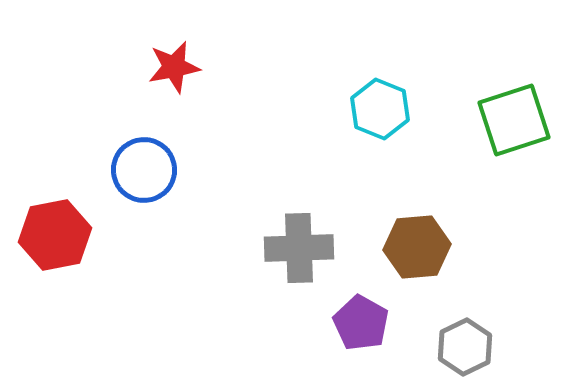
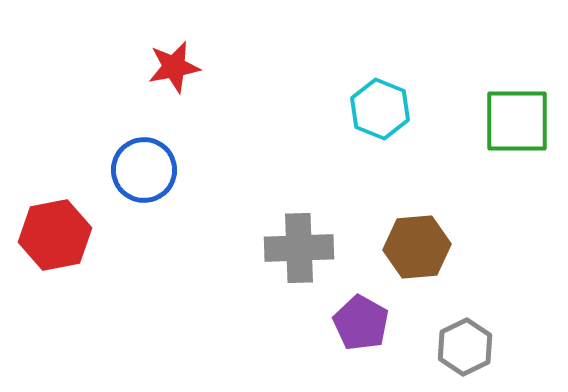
green square: moved 3 px right, 1 px down; rotated 18 degrees clockwise
